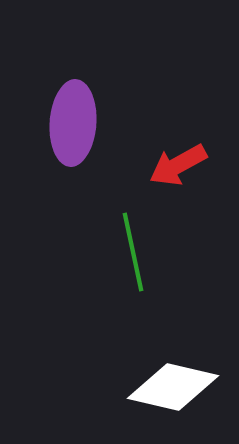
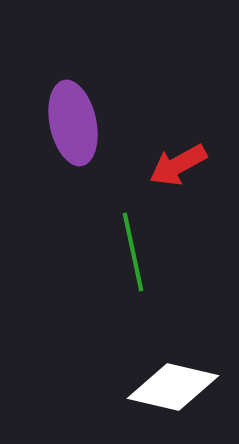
purple ellipse: rotated 16 degrees counterclockwise
